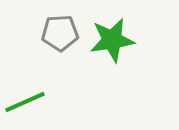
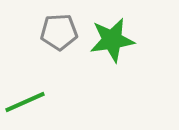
gray pentagon: moved 1 px left, 1 px up
